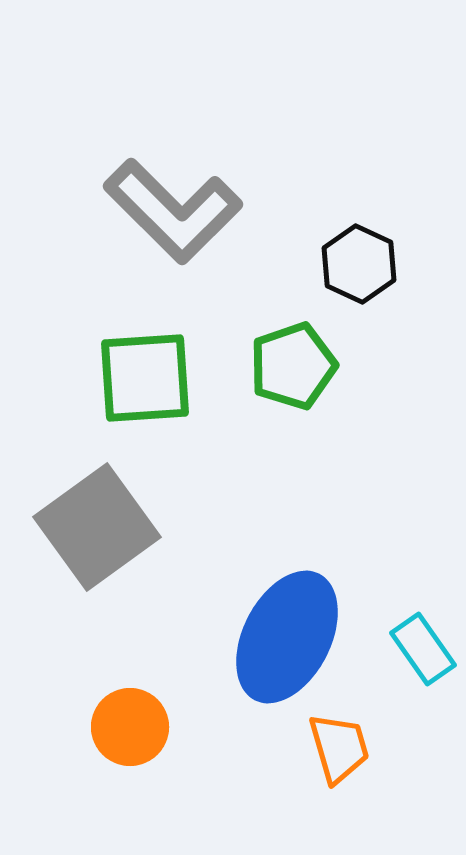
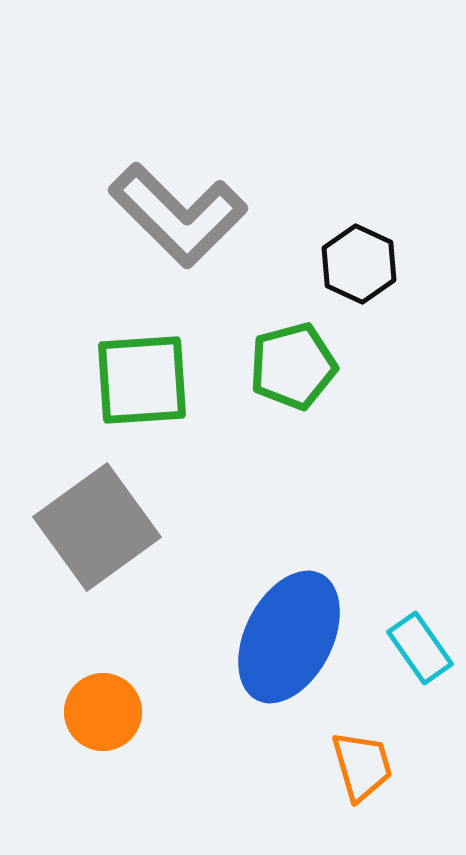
gray L-shape: moved 5 px right, 4 px down
green pentagon: rotated 4 degrees clockwise
green square: moved 3 px left, 2 px down
blue ellipse: moved 2 px right
cyan rectangle: moved 3 px left, 1 px up
orange circle: moved 27 px left, 15 px up
orange trapezoid: moved 23 px right, 18 px down
